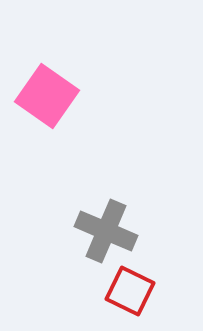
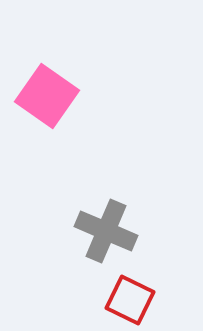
red square: moved 9 px down
